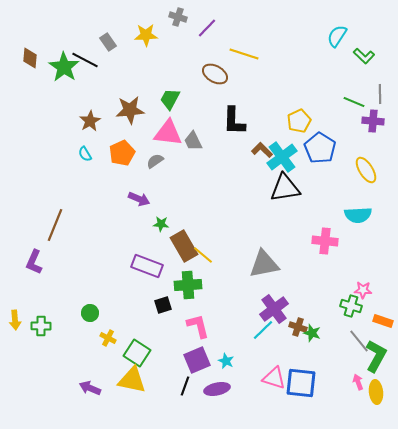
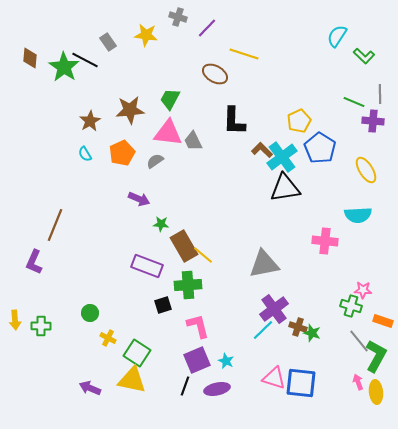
yellow star at (146, 35): rotated 10 degrees clockwise
